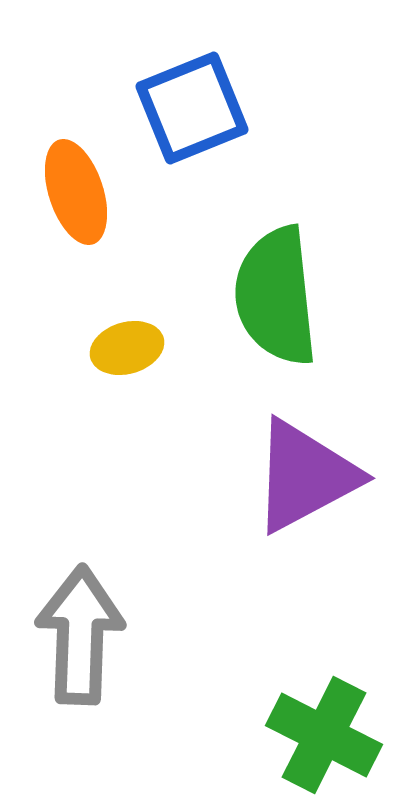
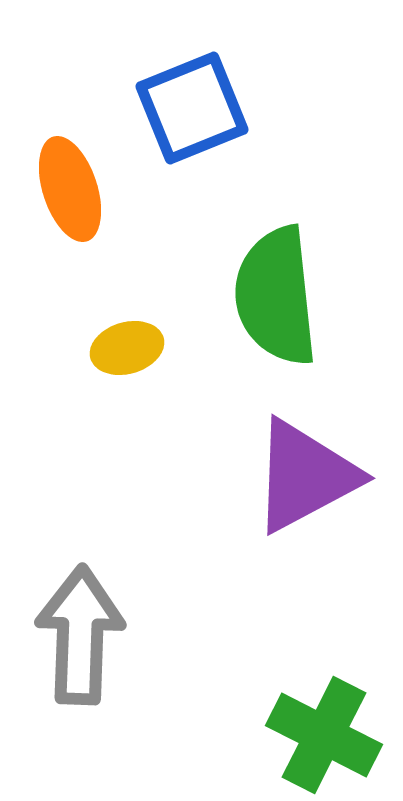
orange ellipse: moved 6 px left, 3 px up
